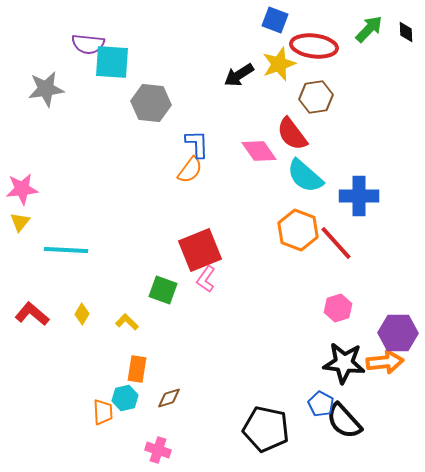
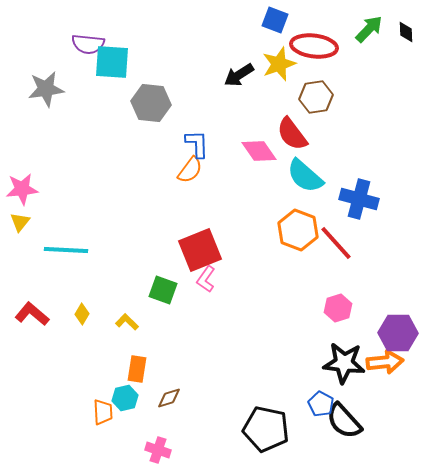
blue cross: moved 3 px down; rotated 15 degrees clockwise
